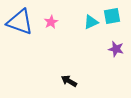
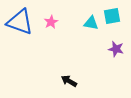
cyan triangle: moved 1 px down; rotated 35 degrees clockwise
